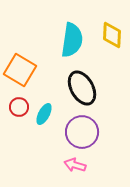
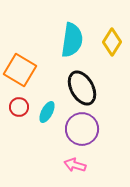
yellow diamond: moved 7 px down; rotated 28 degrees clockwise
cyan ellipse: moved 3 px right, 2 px up
purple circle: moved 3 px up
